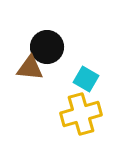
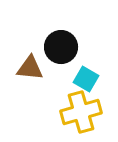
black circle: moved 14 px right
yellow cross: moved 2 px up
